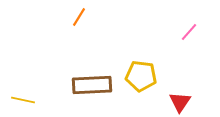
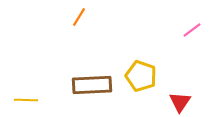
pink line: moved 3 px right, 2 px up; rotated 12 degrees clockwise
yellow pentagon: rotated 12 degrees clockwise
yellow line: moved 3 px right; rotated 10 degrees counterclockwise
